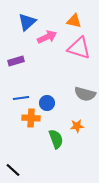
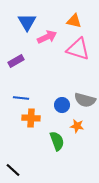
blue triangle: rotated 18 degrees counterclockwise
pink triangle: moved 1 px left, 1 px down
purple rectangle: rotated 14 degrees counterclockwise
gray semicircle: moved 6 px down
blue line: rotated 14 degrees clockwise
blue circle: moved 15 px right, 2 px down
orange star: rotated 16 degrees clockwise
green semicircle: moved 1 px right, 2 px down
